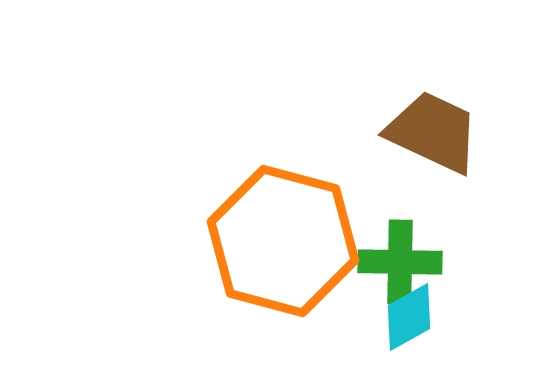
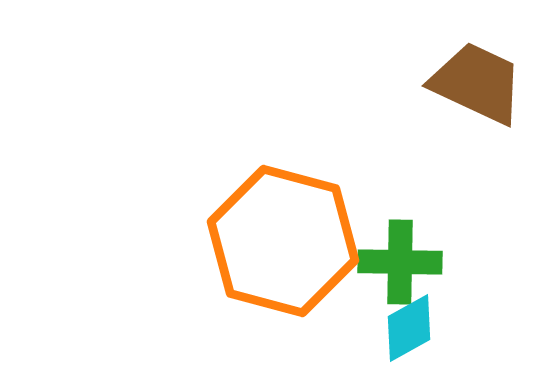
brown trapezoid: moved 44 px right, 49 px up
cyan diamond: moved 11 px down
